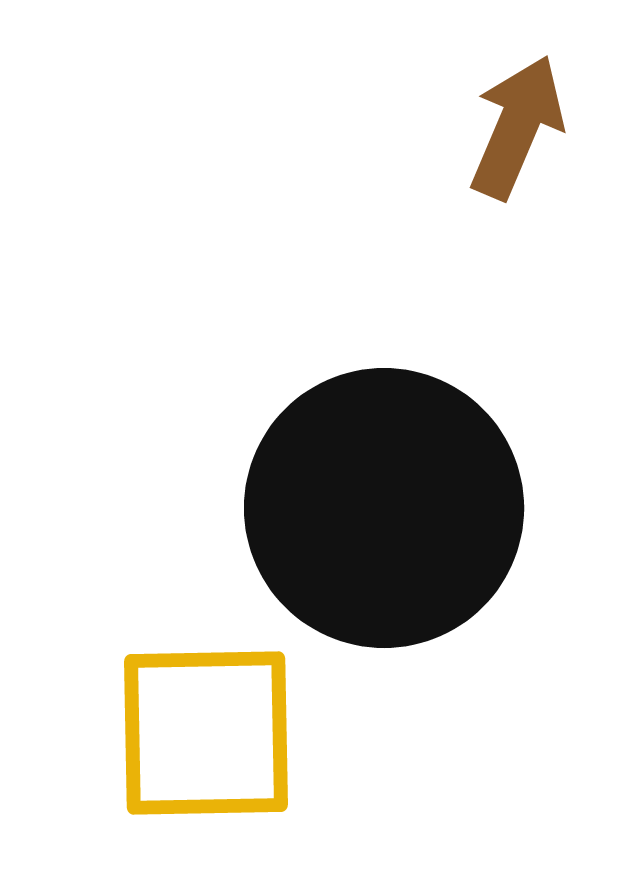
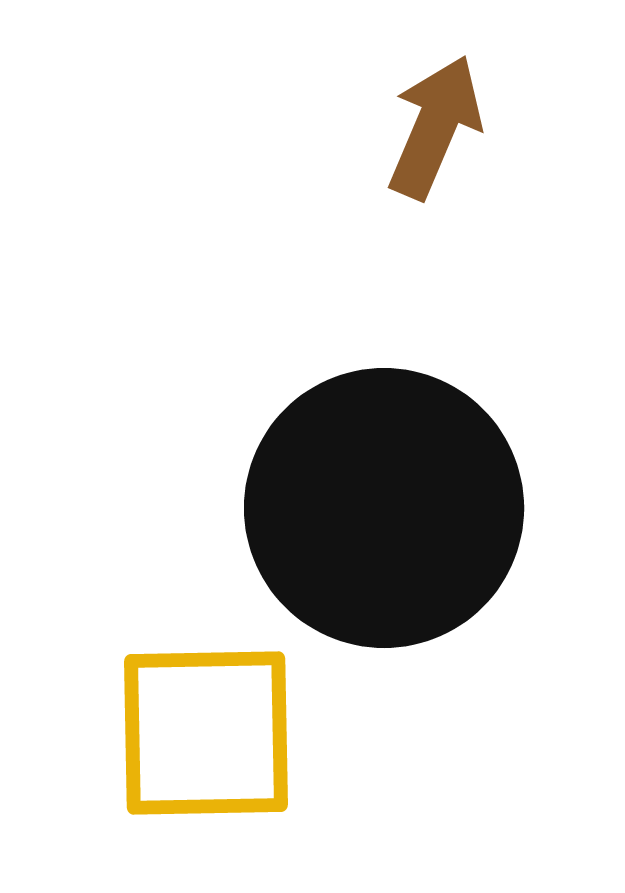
brown arrow: moved 82 px left
